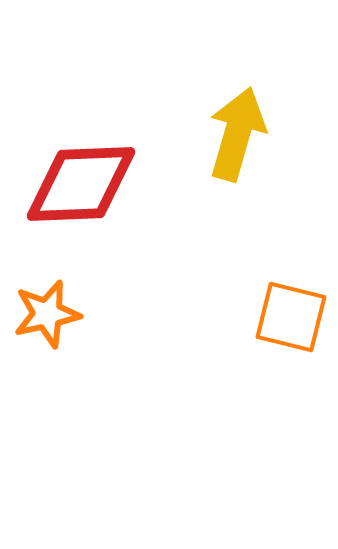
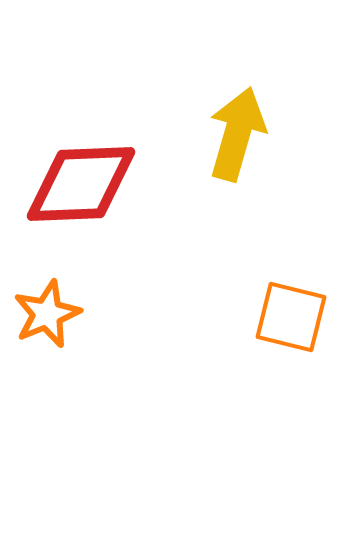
orange star: rotated 10 degrees counterclockwise
